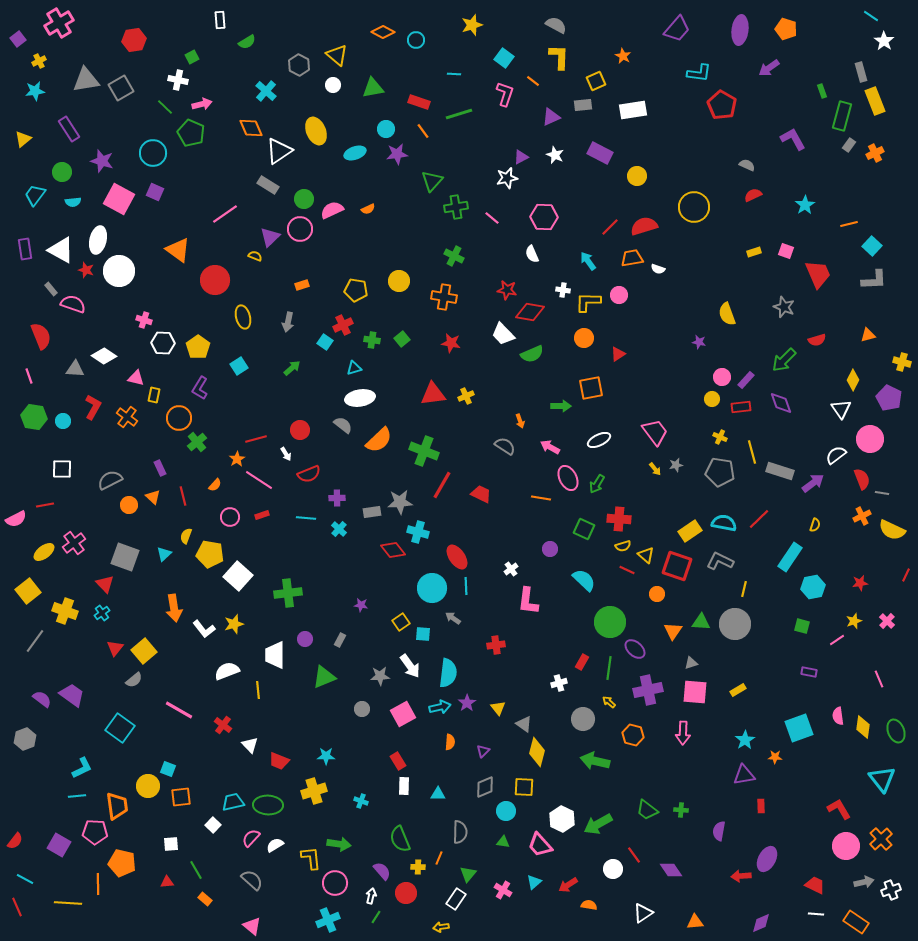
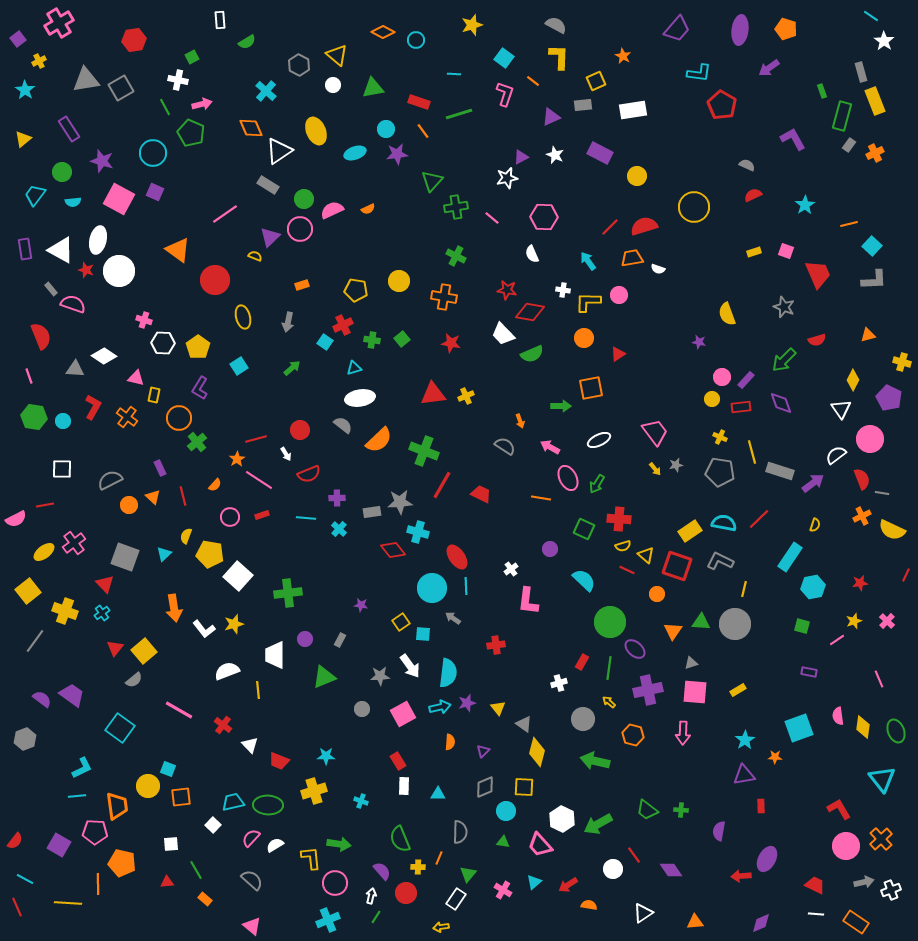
cyan star at (35, 91): moved 10 px left, 1 px up; rotated 30 degrees counterclockwise
green line at (165, 107): rotated 18 degrees clockwise
green cross at (454, 256): moved 2 px right
purple star at (467, 703): rotated 18 degrees clockwise
